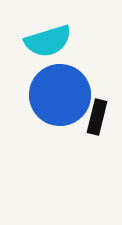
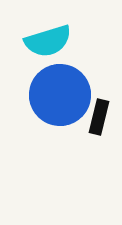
black rectangle: moved 2 px right
